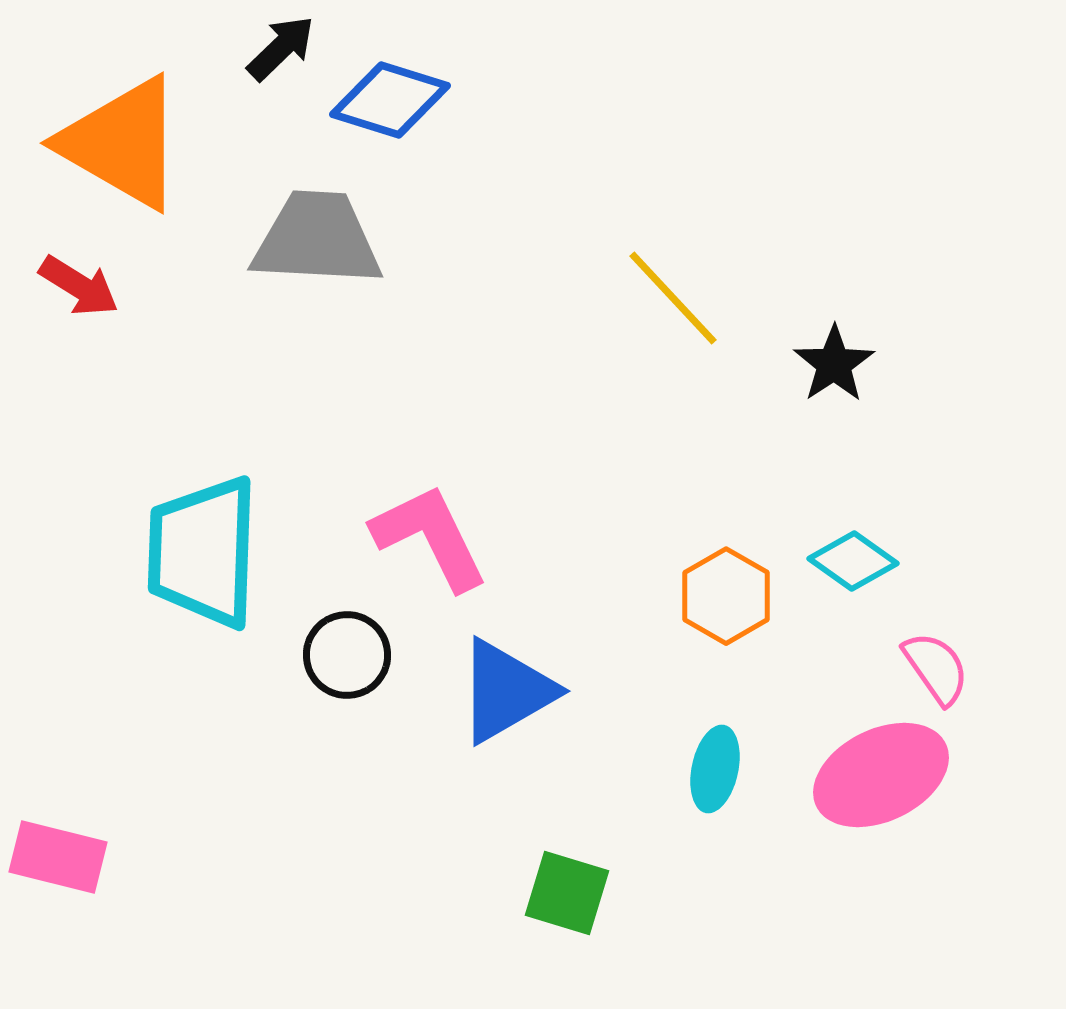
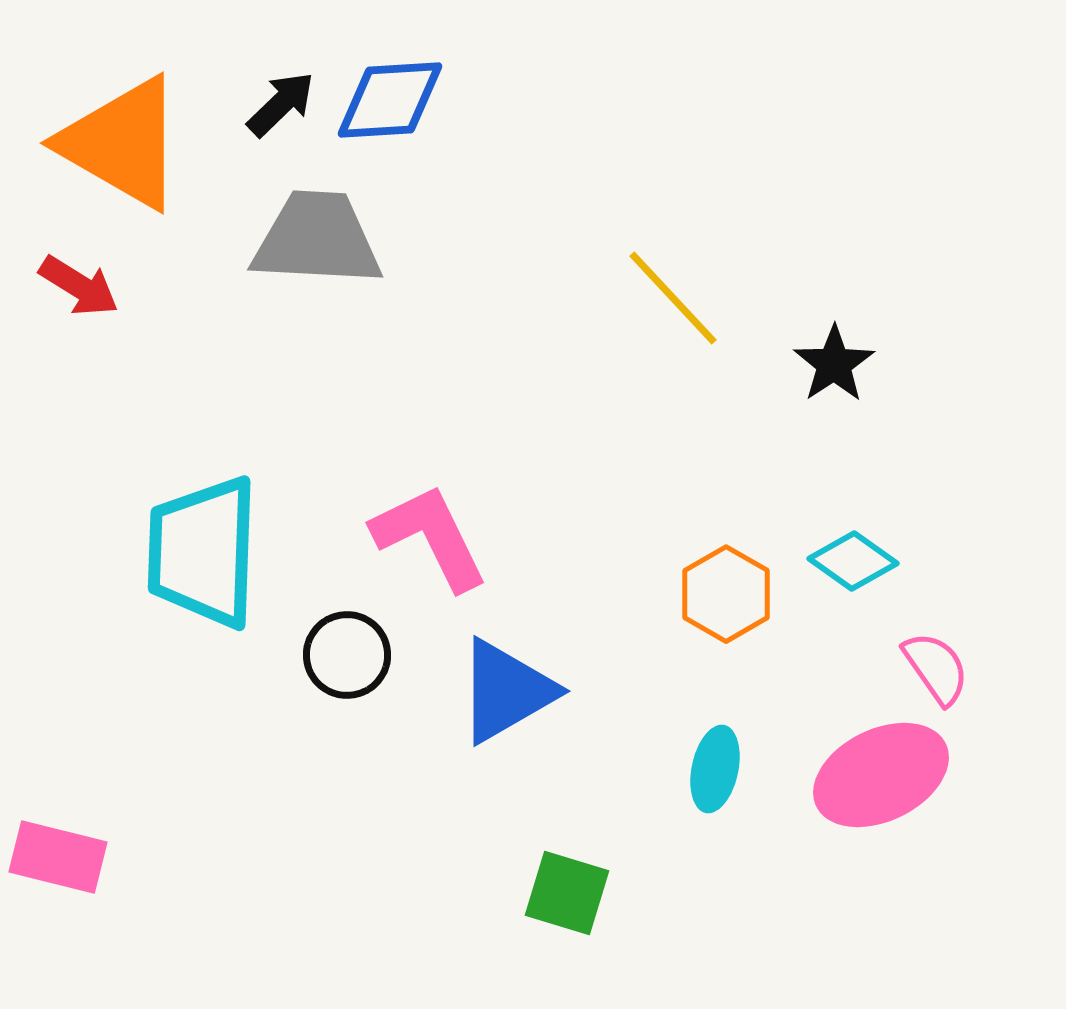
black arrow: moved 56 px down
blue diamond: rotated 21 degrees counterclockwise
orange hexagon: moved 2 px up
